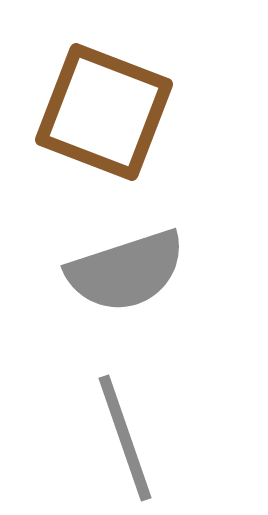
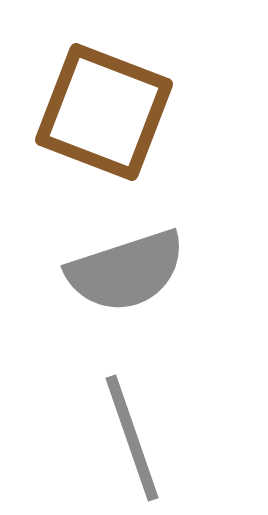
gray line: moved 7 px right
